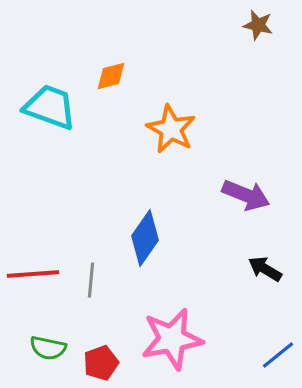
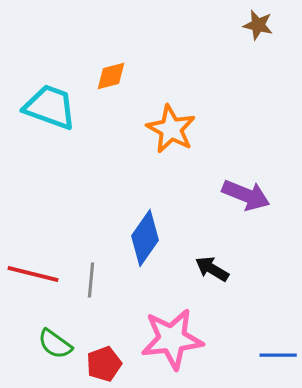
black arrow: moved 53 px left
red line: rotated 18 degrees clockwise
pink star: rotated 4 degrees clockwise
green semicircle: moved 7 px right, 4 px up; rotated 24 degrees clockwise
blue line: rotated 39 degrees clockwise
red pentagon: moved 3 px right, 1 px down
